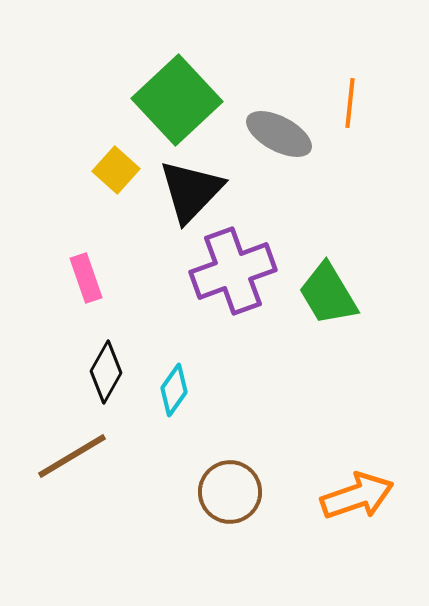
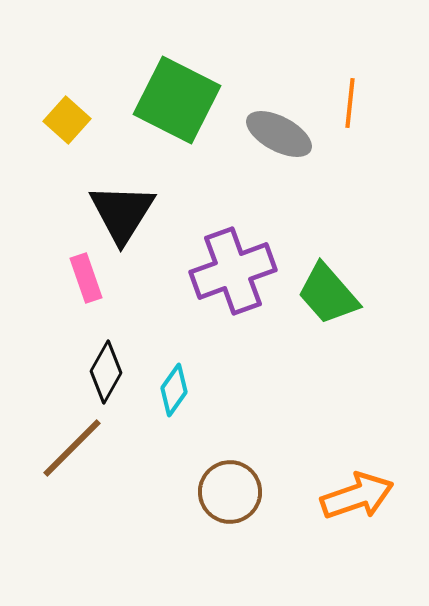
green square: rotated 20 degrees counterclockwise
yellow square: moved 49 px left, 50 px up
black triangle: moved 69 px left, 22 px down; rotated 12 degrees counterclockwise
green trapezoid: rotated 10 degrees counterclockwise
brown line: moved 8 px up; rotated 14 degrees counterclockwise
